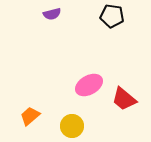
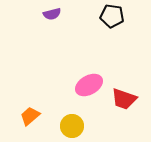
red trapezoid: rotated 20 degrees counterclockwise
